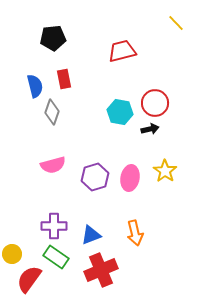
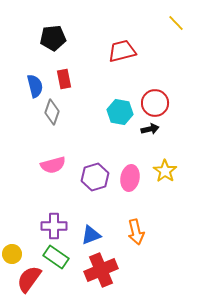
orange arrow: moved 1 px right, 1 px up
